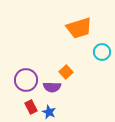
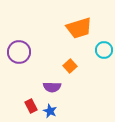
cyan circle: moved 2 px right, 2 px up
orange square: moved 4 px right, 6 px up
purple circle: moved 7 px left, 28 px up
red rectangle: moved 1 px up
blue star: moved 1 px right, 1 px up
